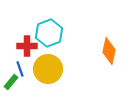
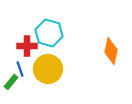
cyan hexagon: rotated 24 degrees counterclockwise
orange diamond: moved 2 px right
